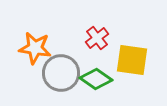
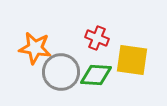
red cross: rotated 30 degrees counterclockwise
gray circle: moved 1 px up
green diamond: moved 4 px up; rotated 32 degrees counterclockwise
